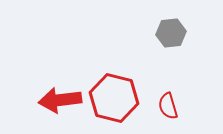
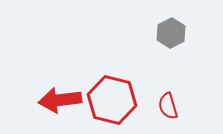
gray hexagon: rotated 20 degrees counterclockwise
red hexagon: moved 2 px left, 2 px down
